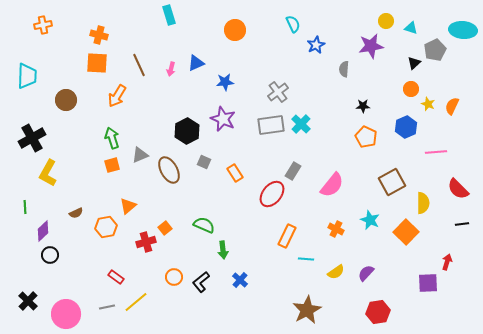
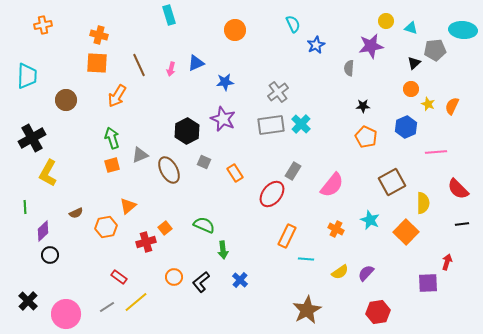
gray pentagon at (435, 50): rotated 20 degrees clockwise
gray semicircle at (344, 69): moved 5 px right, 1 px up
yellow semicircle at (336, 272): moved 4 px right
red rectangle at (116, 277): moved 3 px right
gray line at (107, 307): rotated 21 degrees counterclockwise
